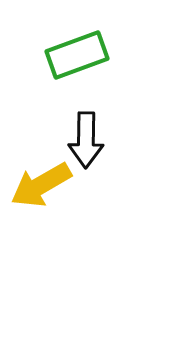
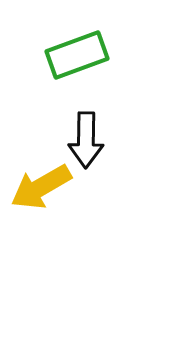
yellow arrow: moved 2 px down
